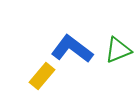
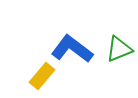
green triangle: moved 1 px right, 1 px up
